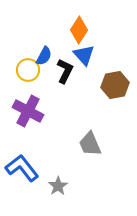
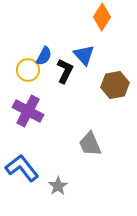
orange diamond: moved 23 px right, 13 px up
